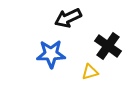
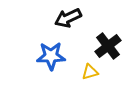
black cross: rotated 16 degrees clockwise
blue star: moved 2 px down
